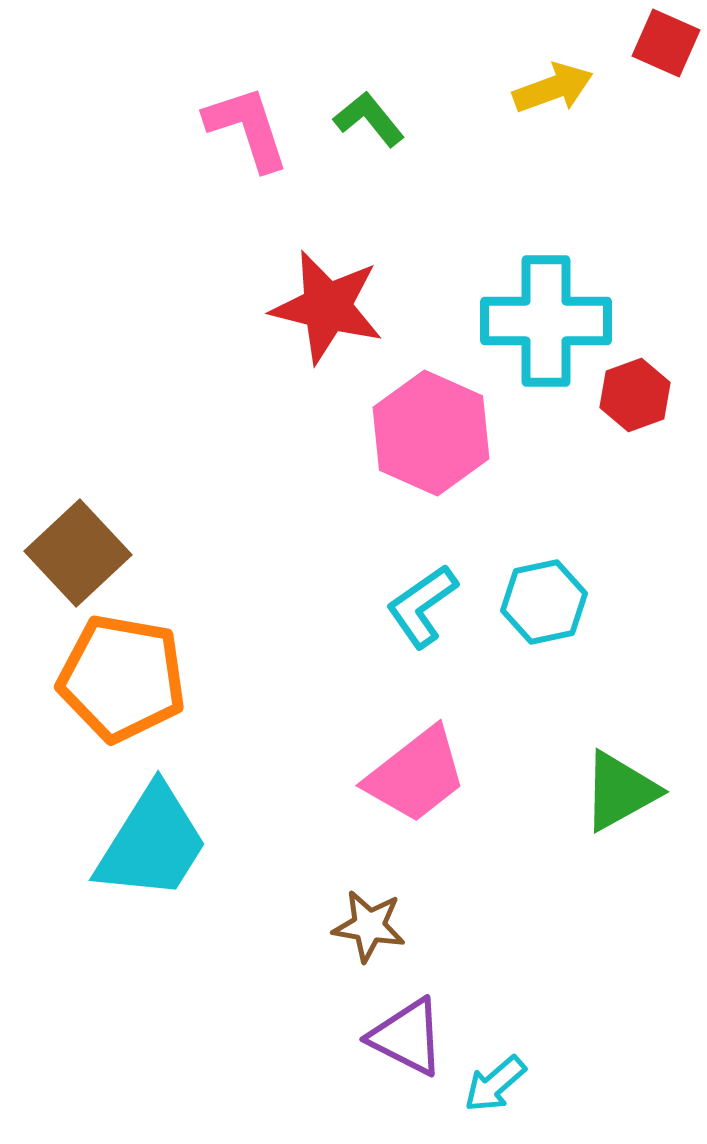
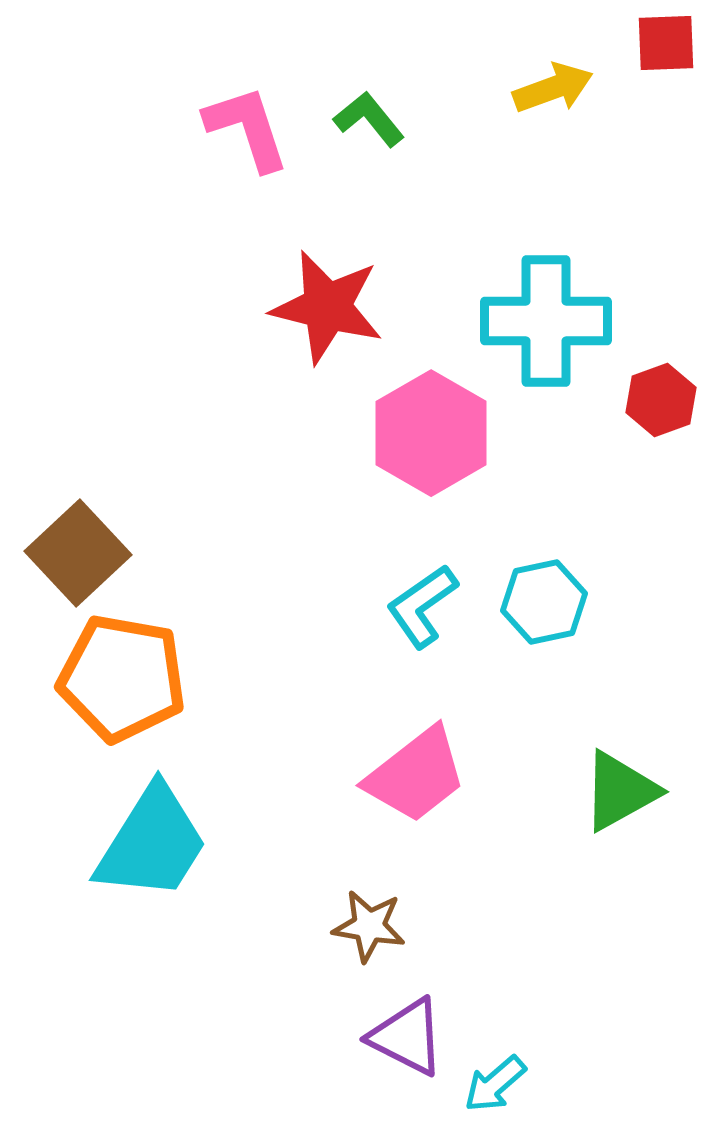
red square: rotated 26 degrees counterclockwise
red hexagon: moved 26 px right, 5 px down
pink hexagon: rotated 6 degrees clockwise
